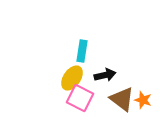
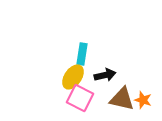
cyan rectangle: moved 3 px down
yellow ellipse: moved 1 px right, 1 px up
brown triangle: rotated 24 degrees counterclockwise
